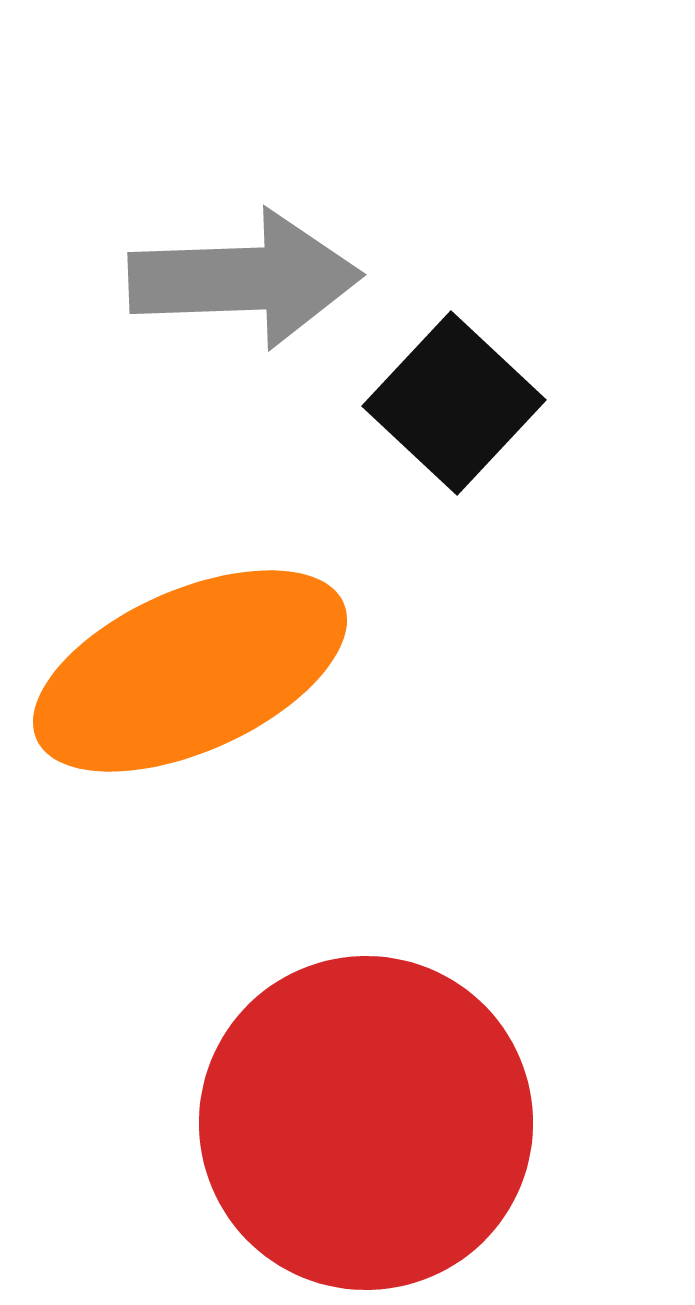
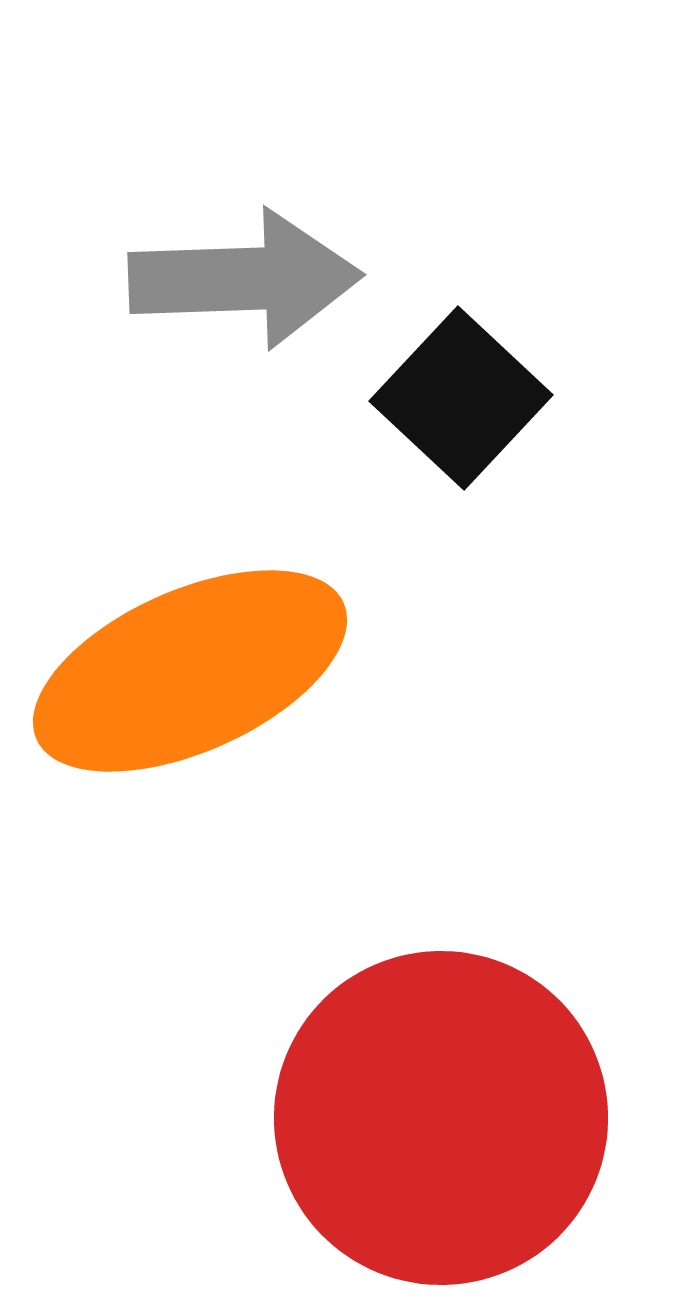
black square: moved 7 px right, 5 px up
red circle: moved 75 px right, 5 px up
